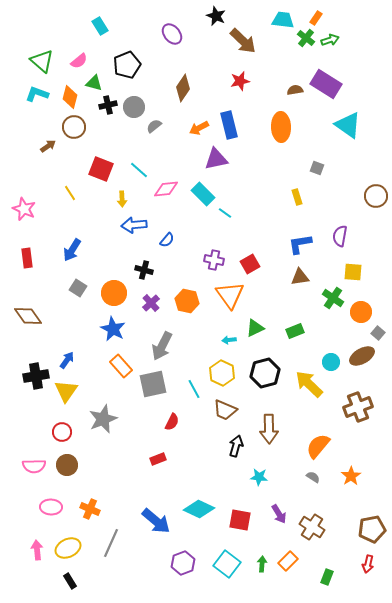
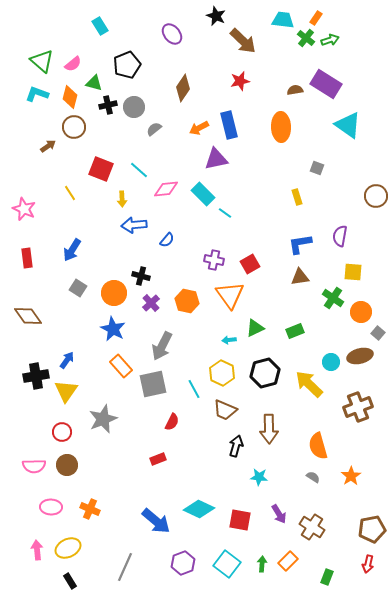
pink semicircle at (79, 61): moved 6 px left, 3 px down
gray semicircle at (154, 126): moved 3 px down
black cross at (144, 270): moved 3 px left, 6 px down
brown ellipse at (362, 356): moved 2 px left; rotated 15 degrees clockwise
orange semicircle at (318, 446): rotated 56 degrees counterclockwise
gray line at (111, 543): moved 14 px right, 24 px down
